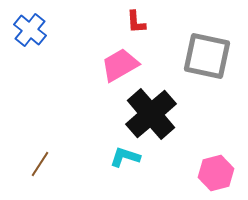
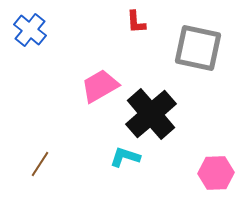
gray square: moved 9 px left, 8 px up
pink trapezoid: moved 20 px left, 21 px down
pink hexagon: rotated 12 degrees clockwise
